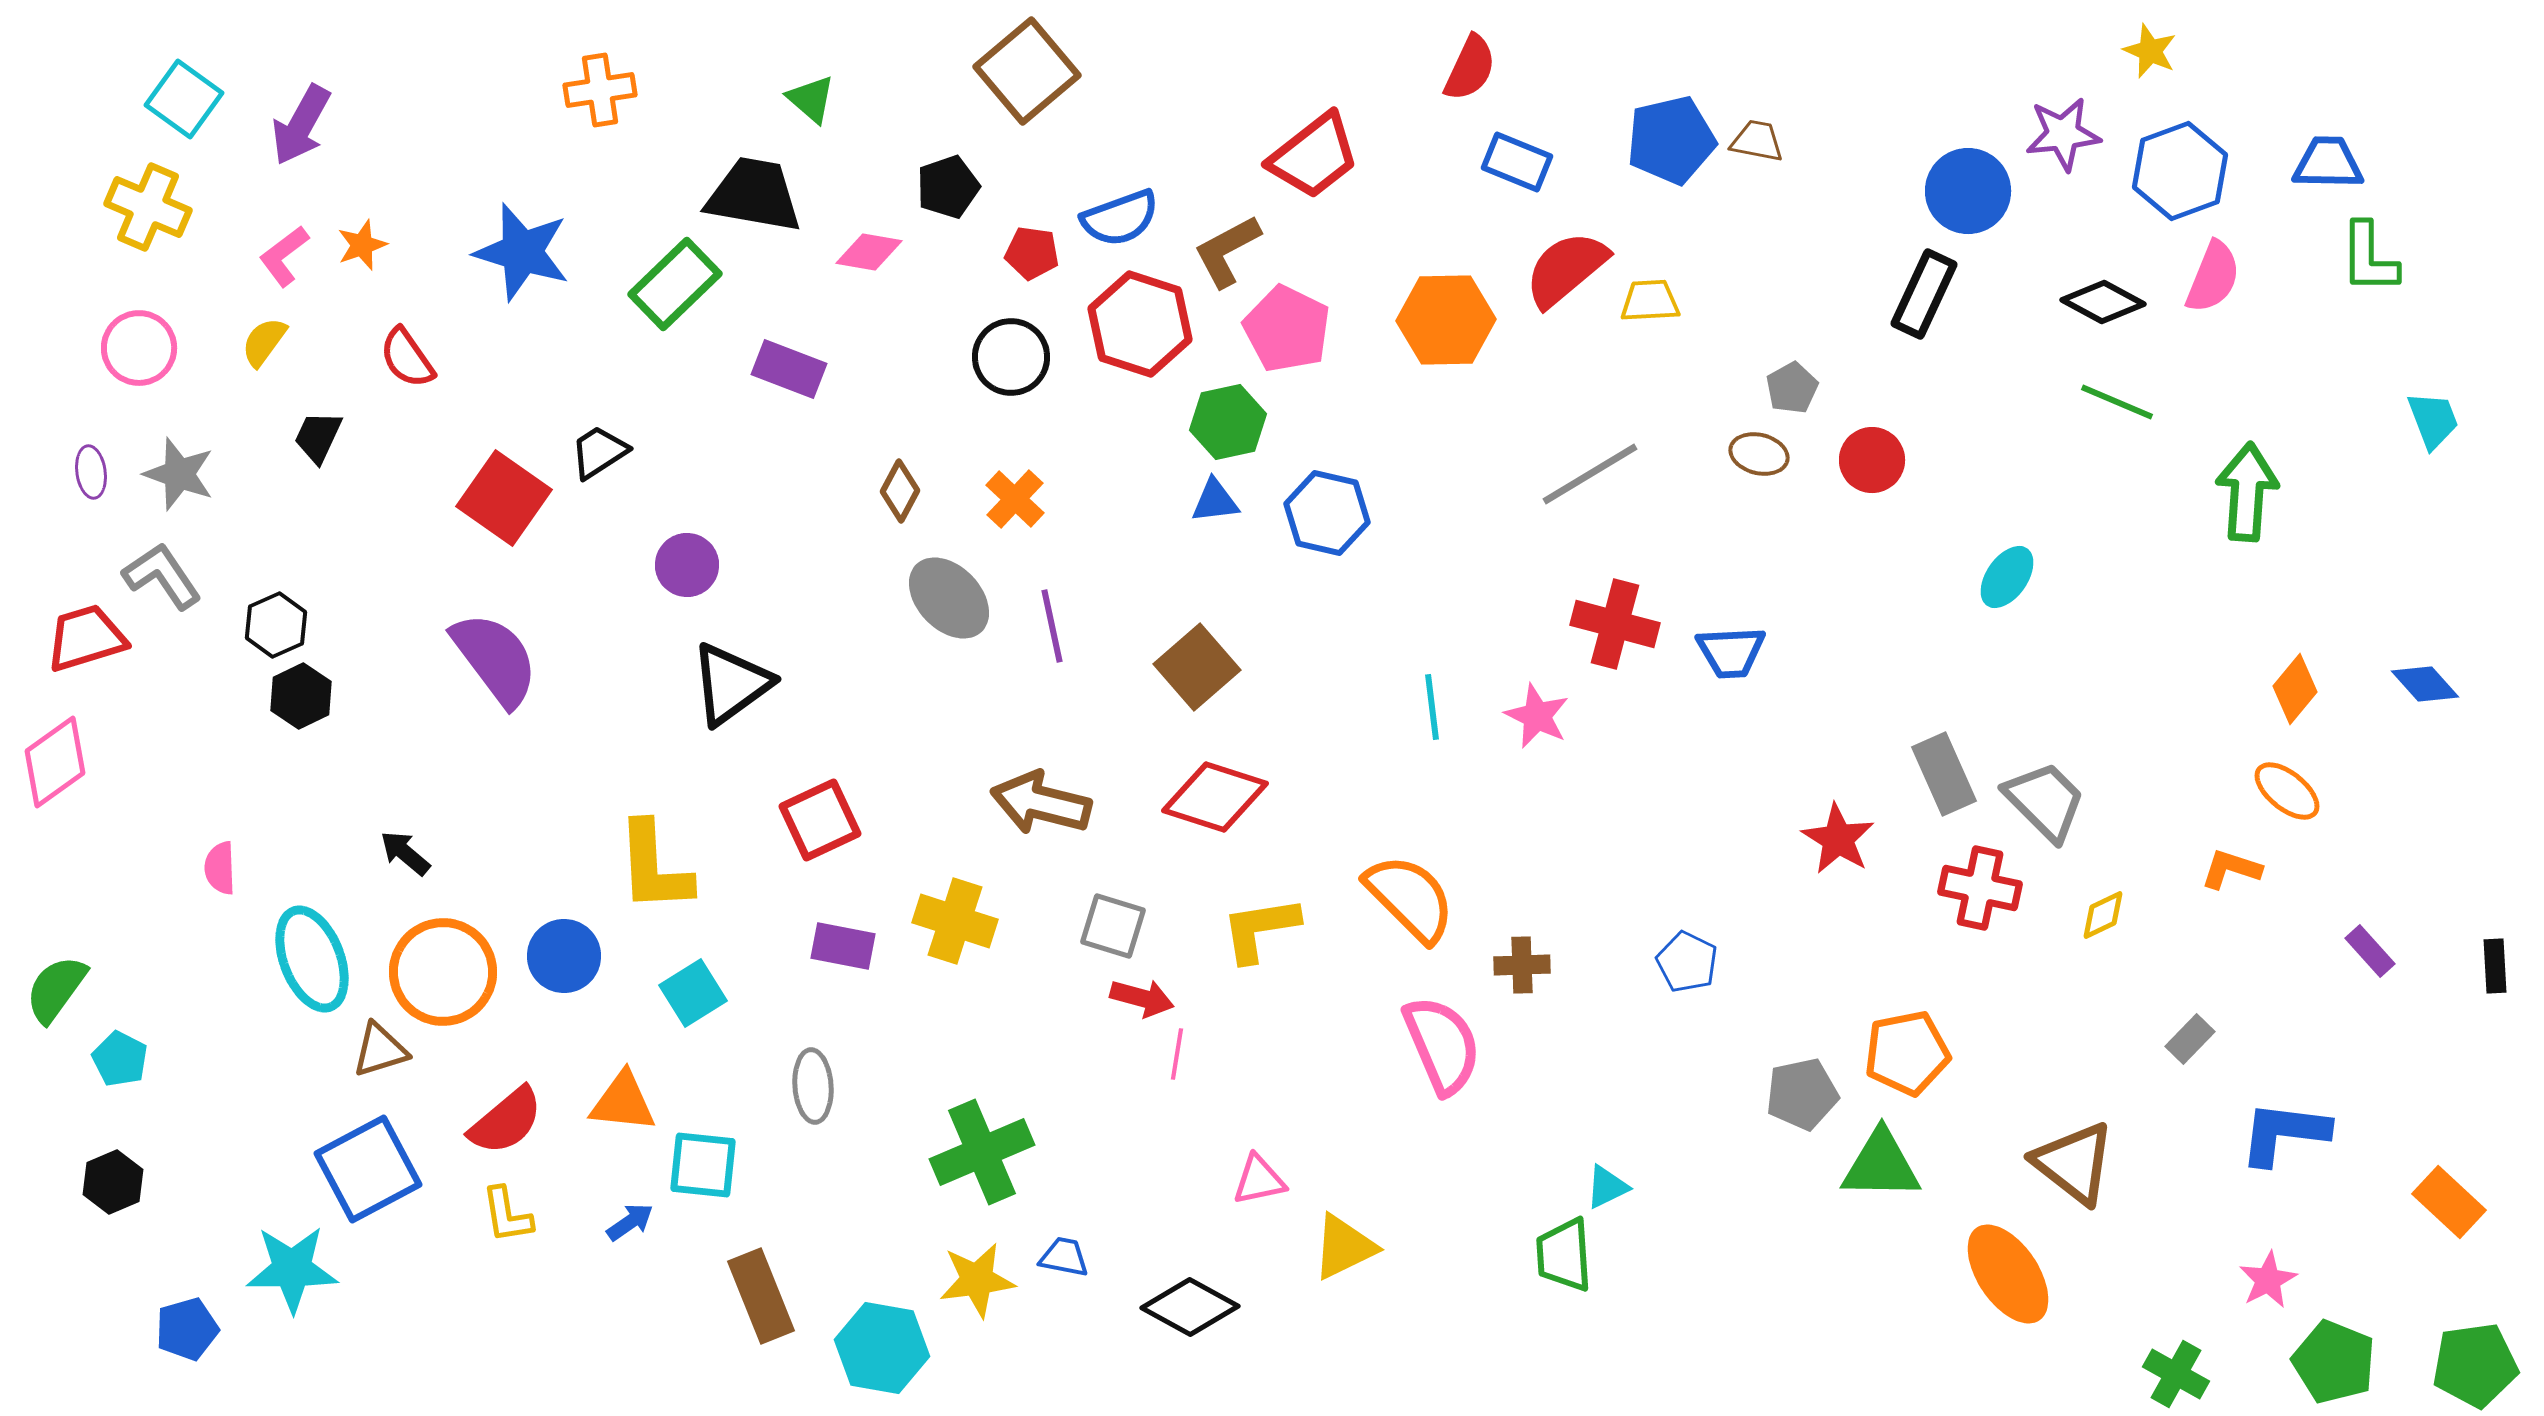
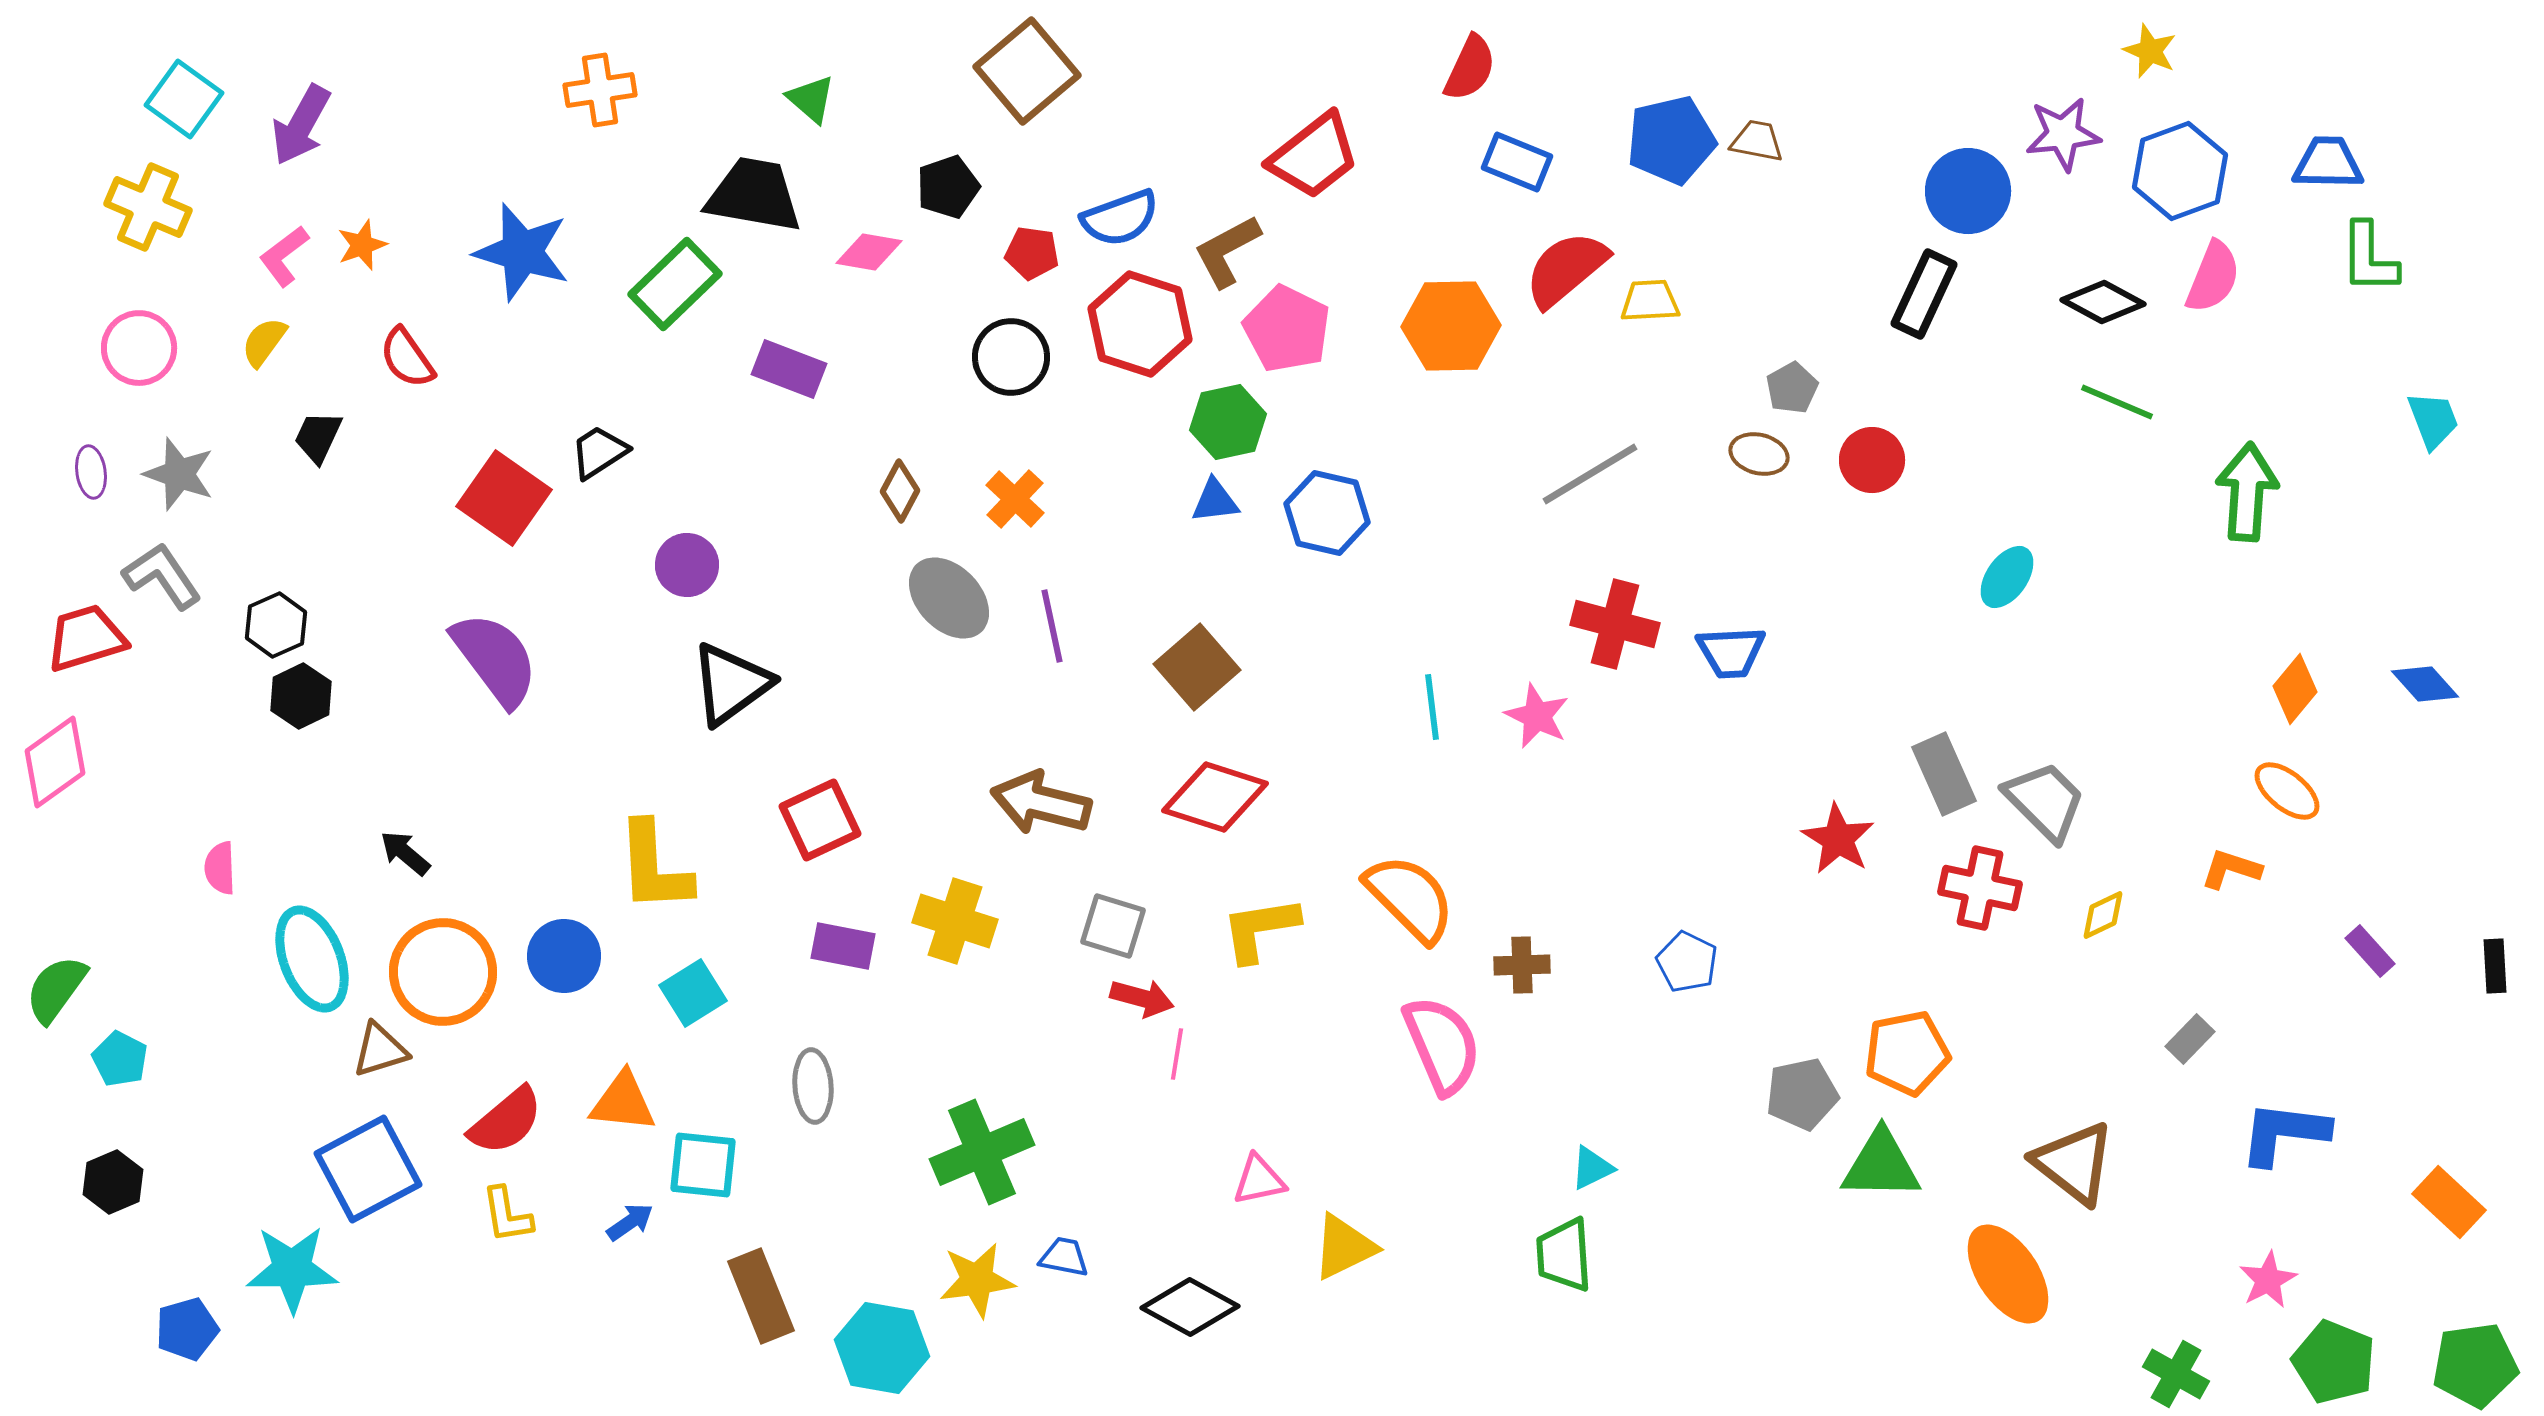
orange hexagon at (1446, 320): moved 5 px right, 6 px down
cyan triangle at (1607, 1187): moved 15 px left, 19 px up
